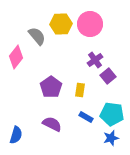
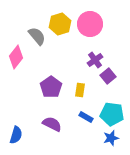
yellow hexagon: moved 1 px left; rotated 15 degrees counterclockwise
